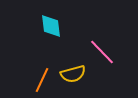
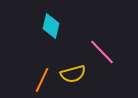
cyan diamond: rotated 20 degrees clockwise
